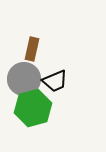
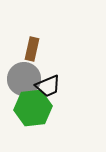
black trapezoid: moved 7 px left, 5 px down
green hexagon: rotated 9 degrees clockwise
